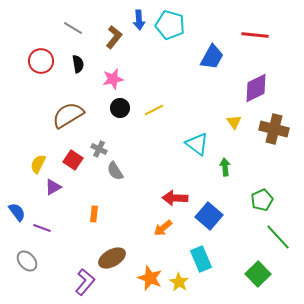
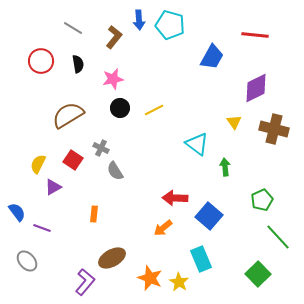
gray cross: moved 2 px right, 1 px up
